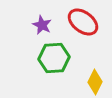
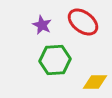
green hexagon: moved 1 px right, 2 px down
yellow diamond: rotated 65 degrees clockwise
